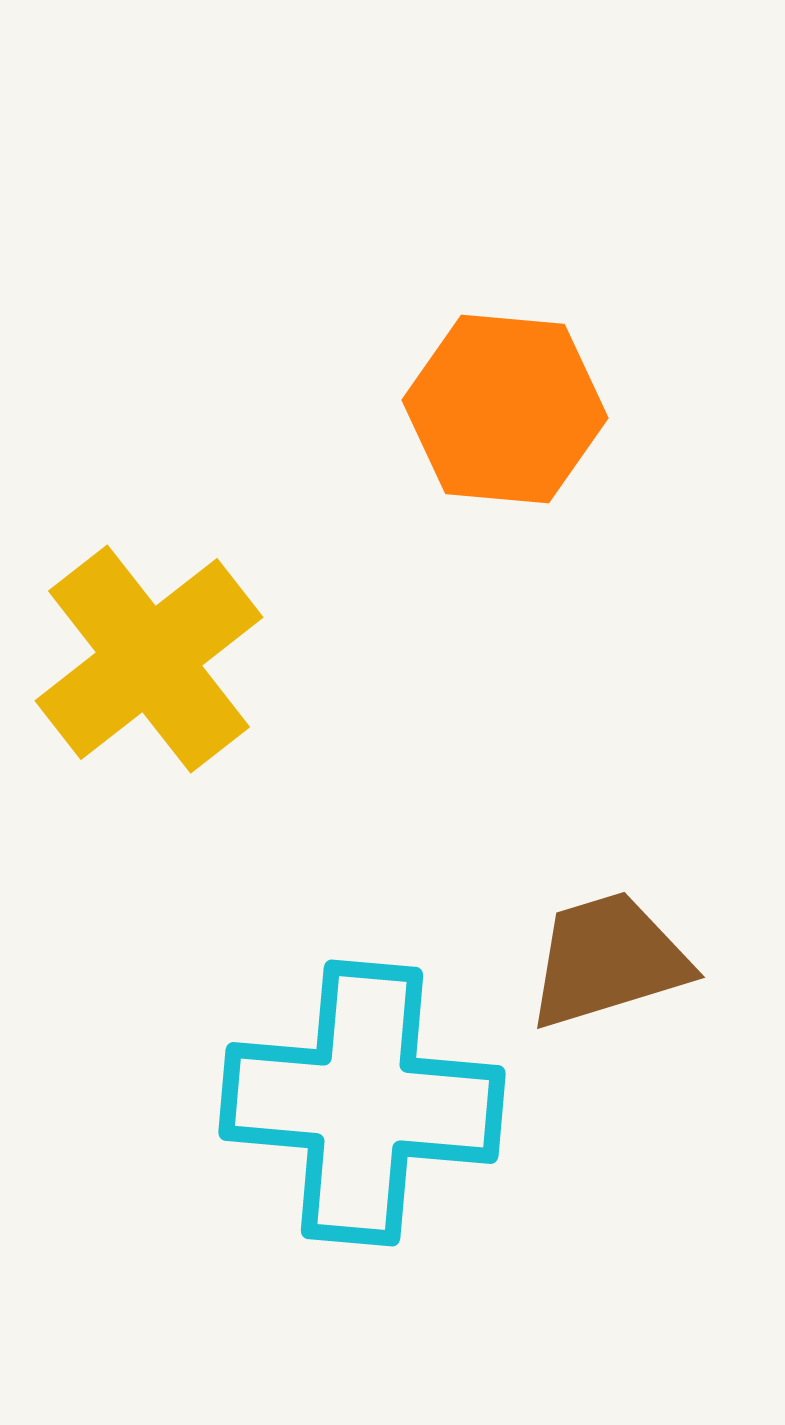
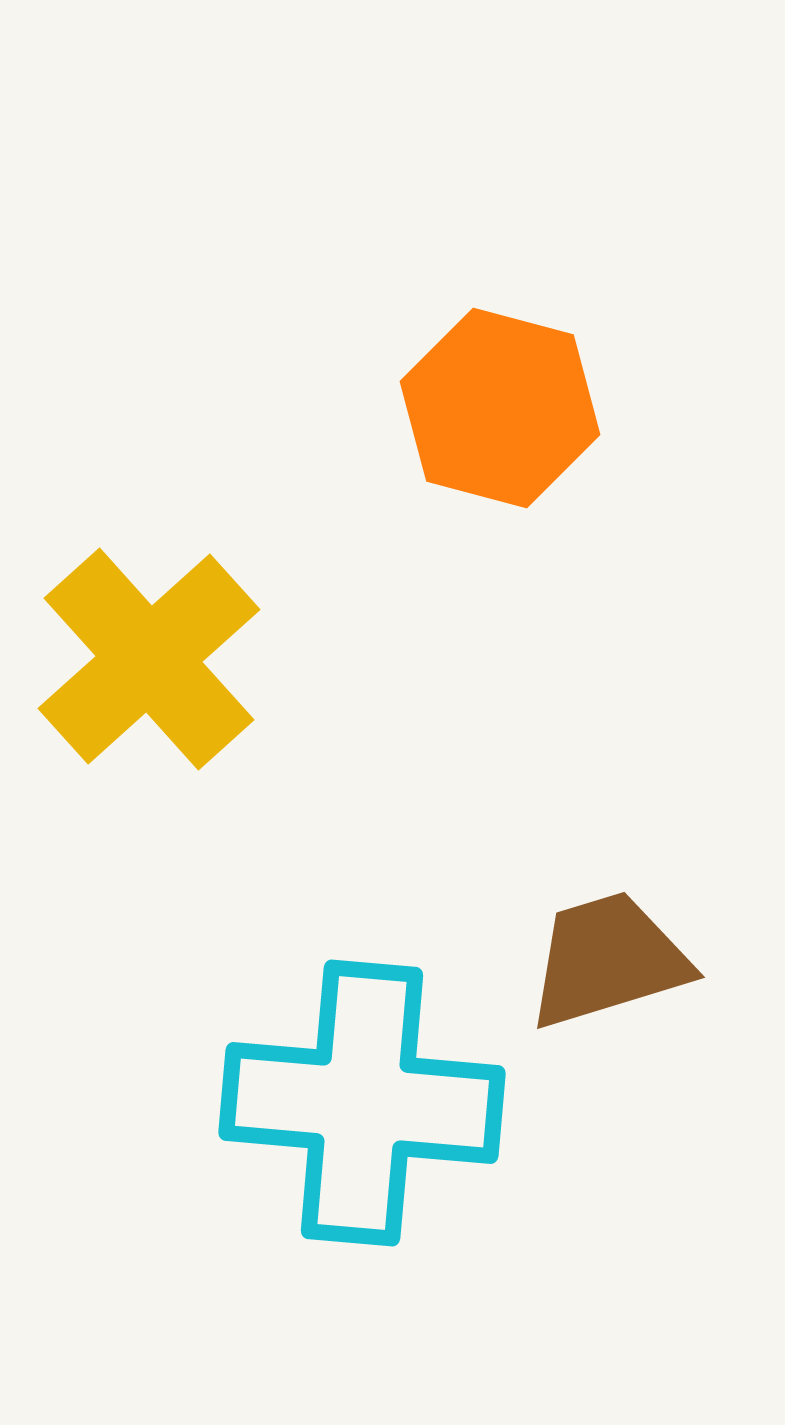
orange hexagon: moved 5 px left, 1 px up; rotated 10 degrees clockwise
yellow cross: rotated 4 degrees counterclockwise
